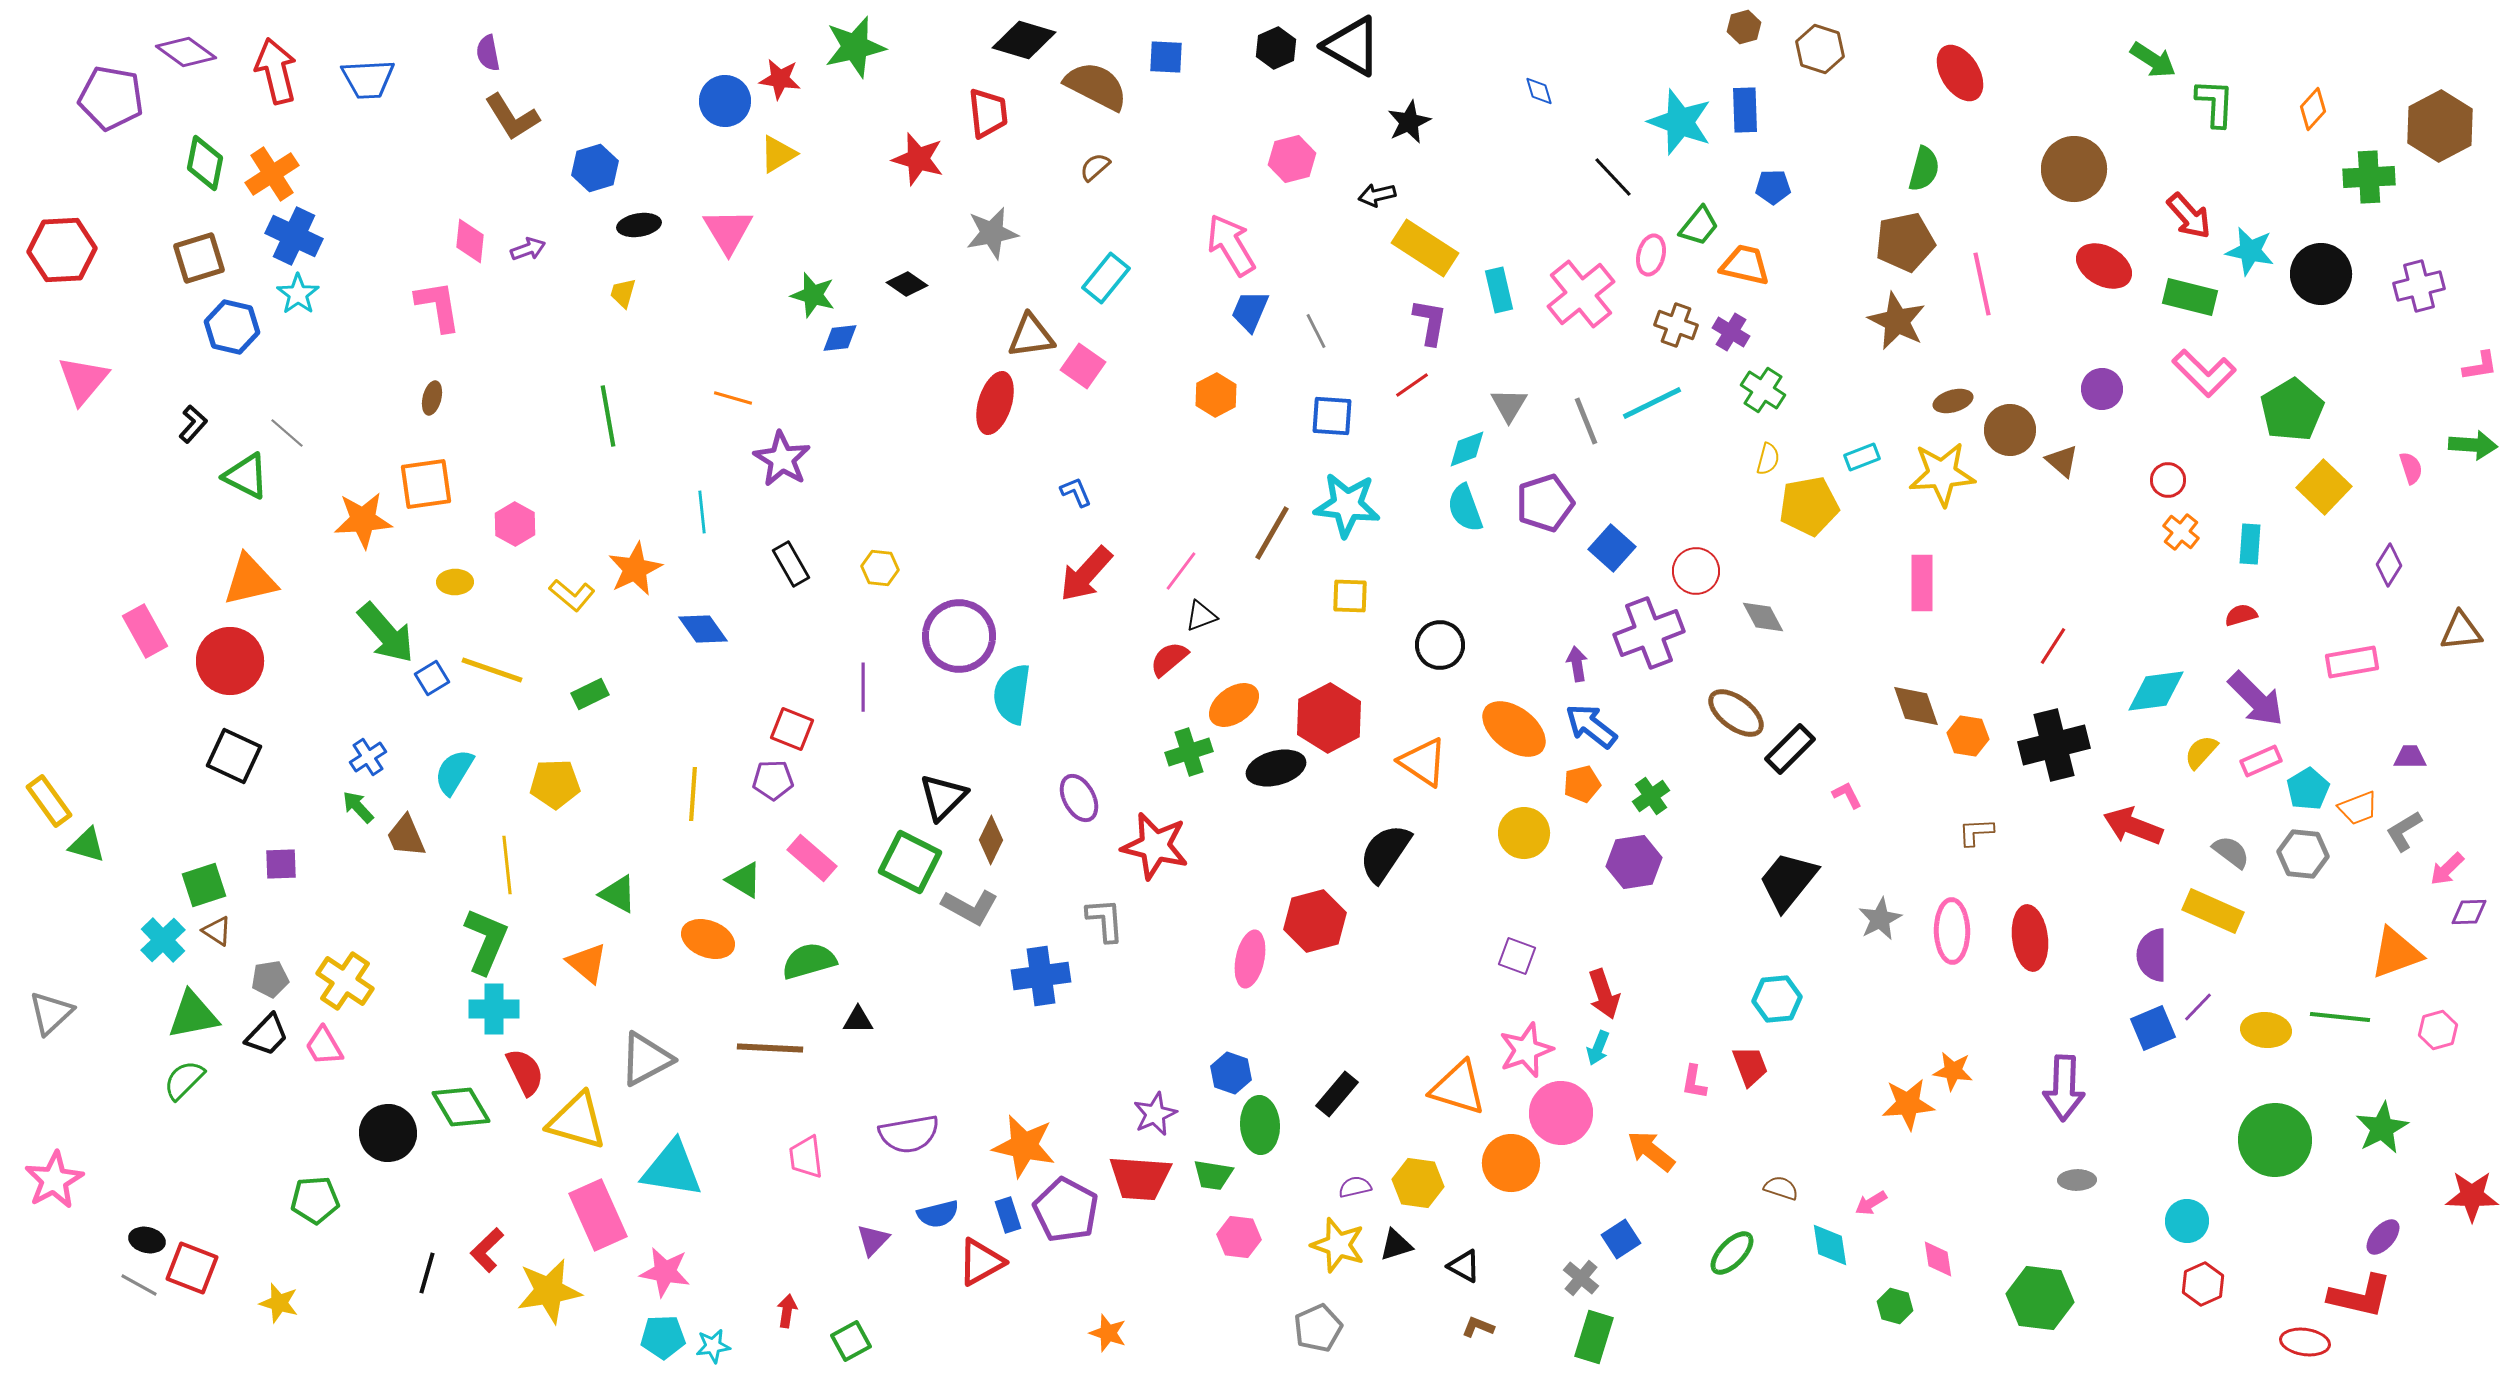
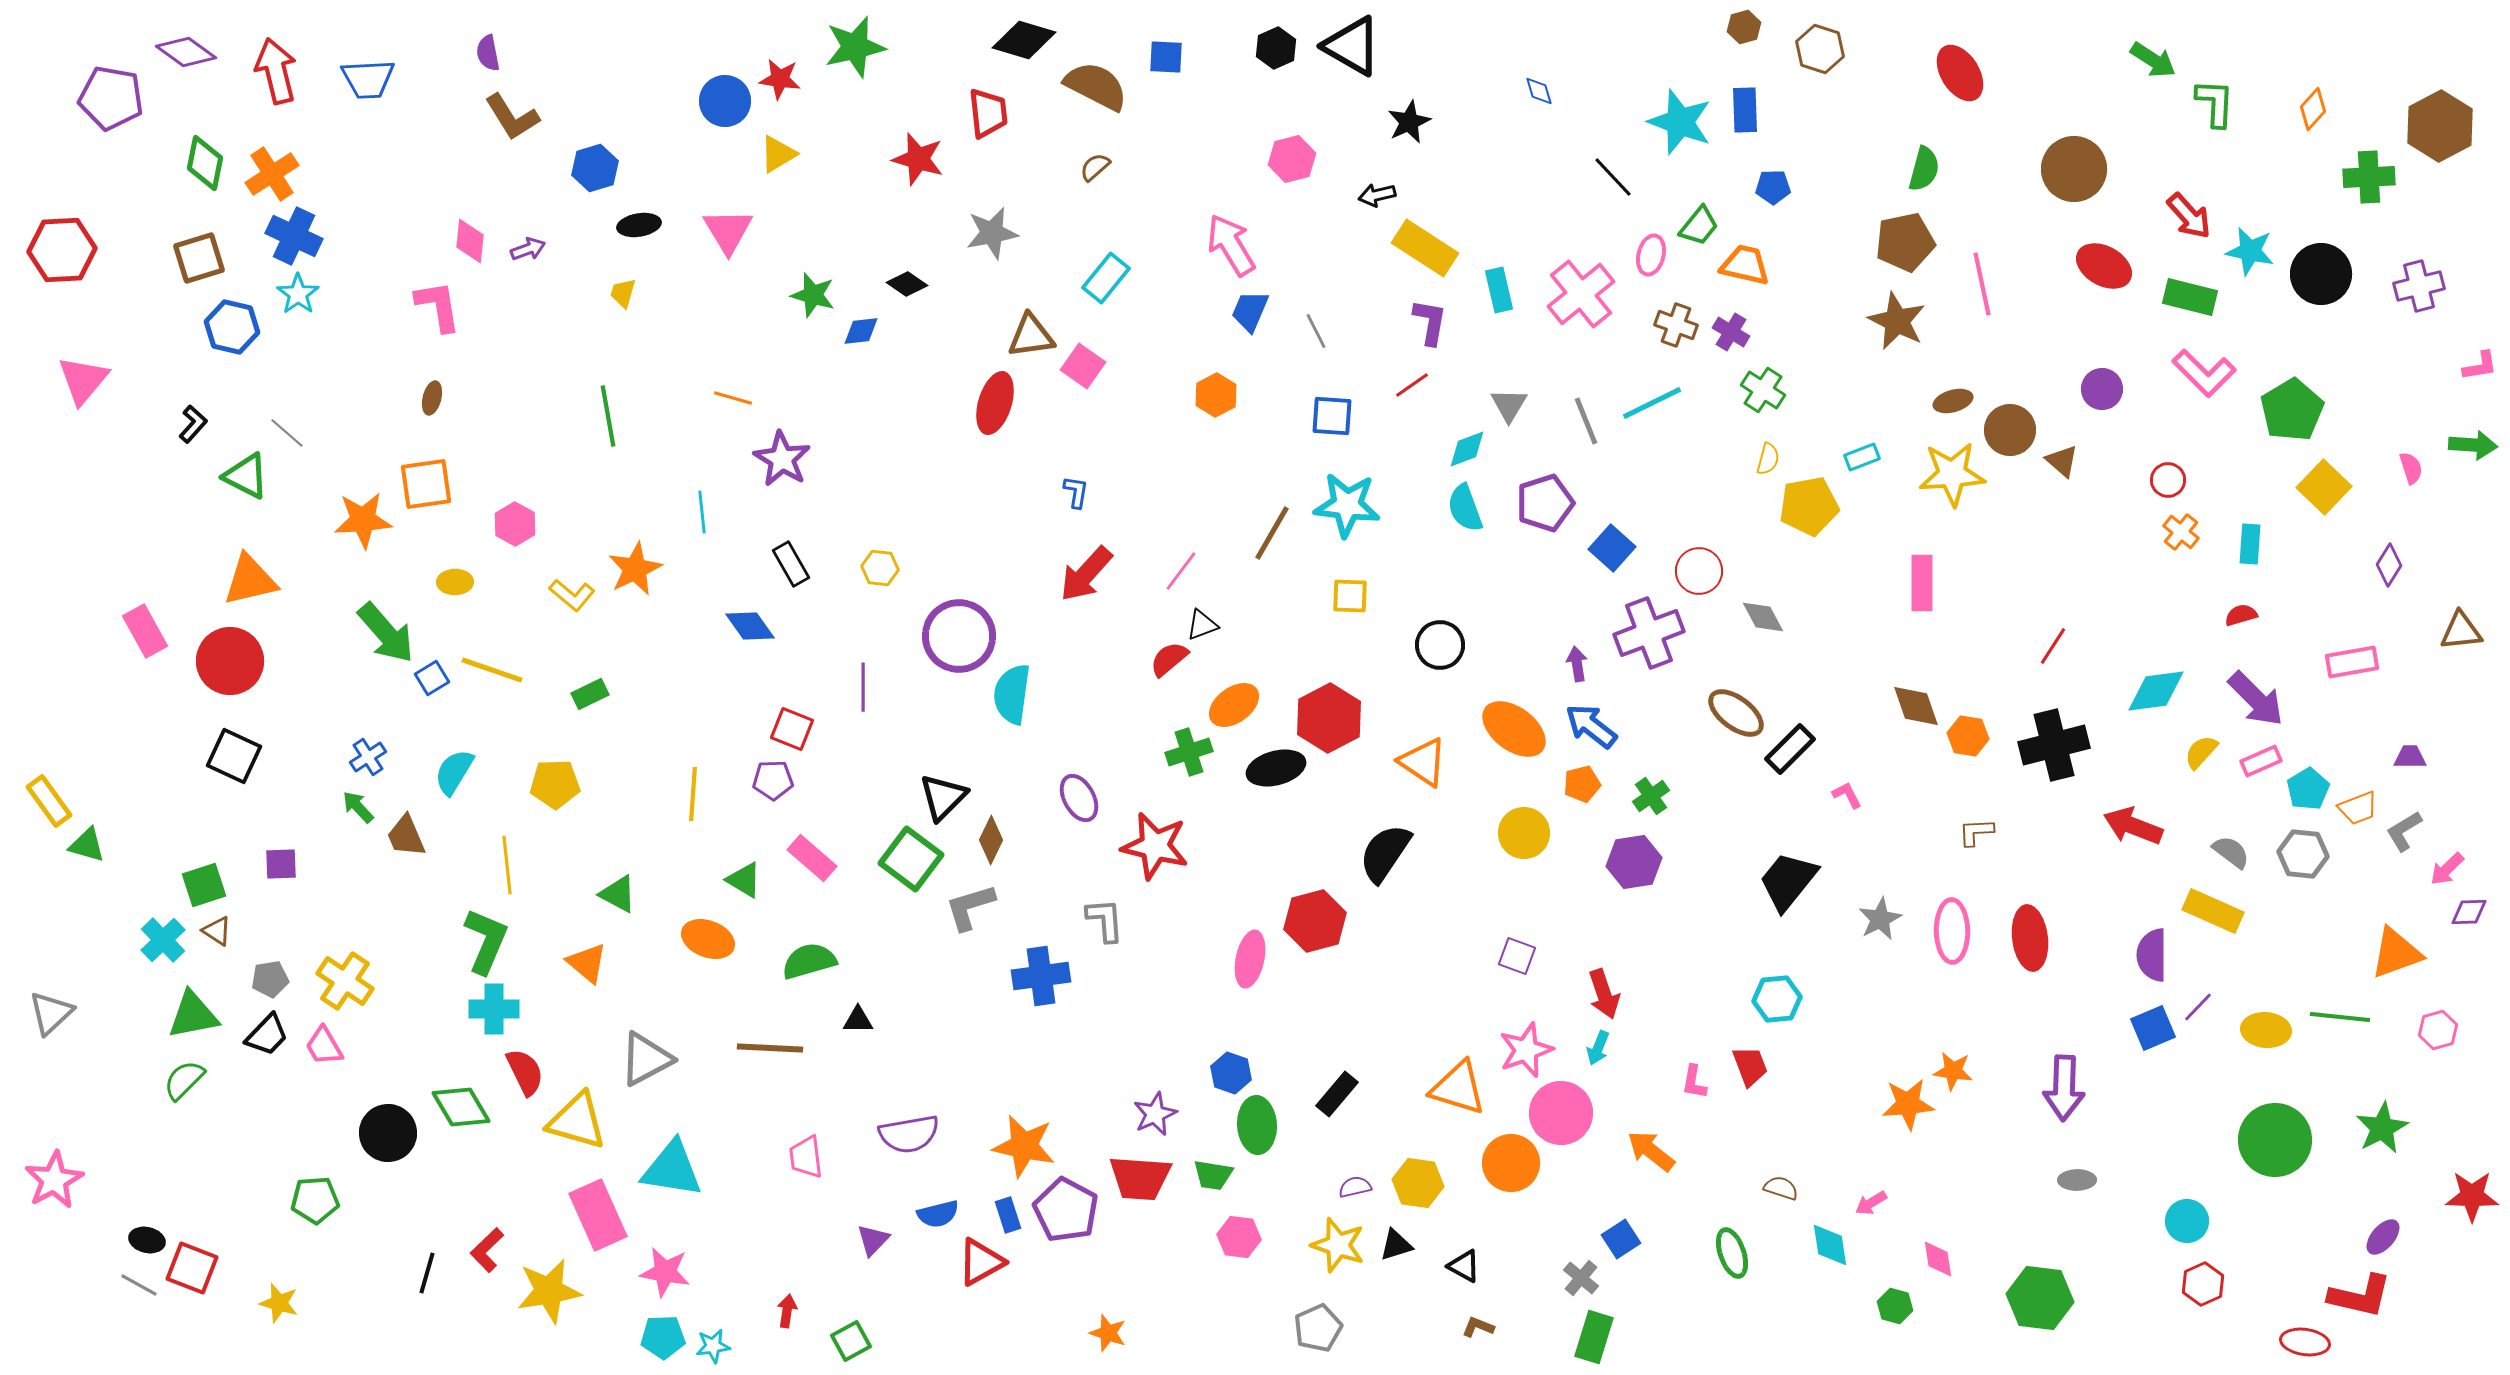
blue diamond at (840, 338): moved 21 px right, 7 px up
yellow star at (1942, 474): moved 10 px right
blue L-shape at (1076, 492): rotated 32 degrees clockwise
red circle at (1696, 571): moved 3 px right
black triangle at (1201, 616): moved 1 px right, 9 px down
blue diamond at (703, 629): moved 47 px right, 3 px up
green square at (910, 862): moved 1 px right, 3 px up; rotated 10 degrees clockwise
gray L-shape at (970, 907): rotated 134 degrees clockwise
green ellipse at (1260, 1125): moved 3 px left
green ellipse at (1732, 1253): rotated 63 degrees counterclockwise
